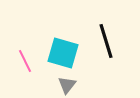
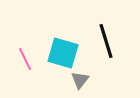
pink line: moved 2 px up
gray triangle: moved 13 px right, 5 px up
